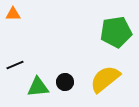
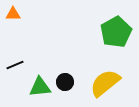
green pentagon: rotated 20 degrees counterclockwise
yellow semicircle: moved 4 px down
green triangle: moved 2 px right
